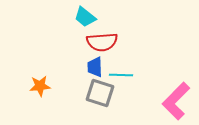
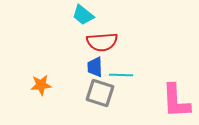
cyan trapezoid: moved 2 px left, 2 px up
orange star: moved 1 px right, 1 px up
pink L-shape: rotated 48 degrees counterclockwise
